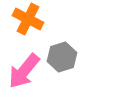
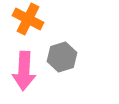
pink arrow: rotated 36 degrees counterclockwise
